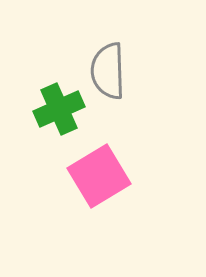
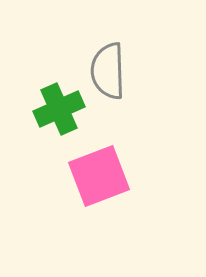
pink square: rotated 10 degrees clockwise
